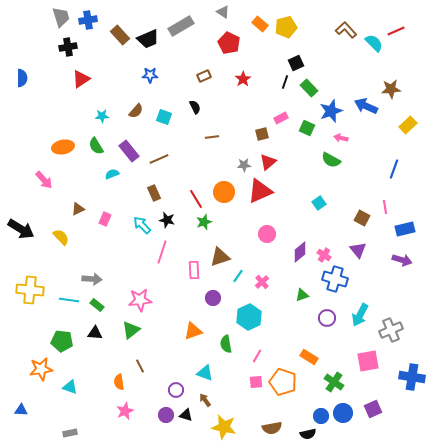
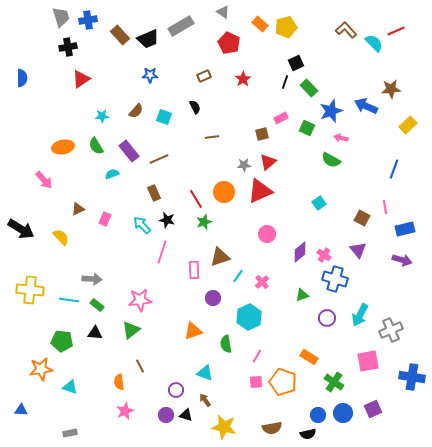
blue circle at (321, 416): moved 3 px left, 1 px up
